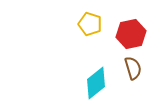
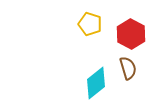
red hexagon: rotated 20 degrees counterclockwise
brown semicircle: moved 5 px left
